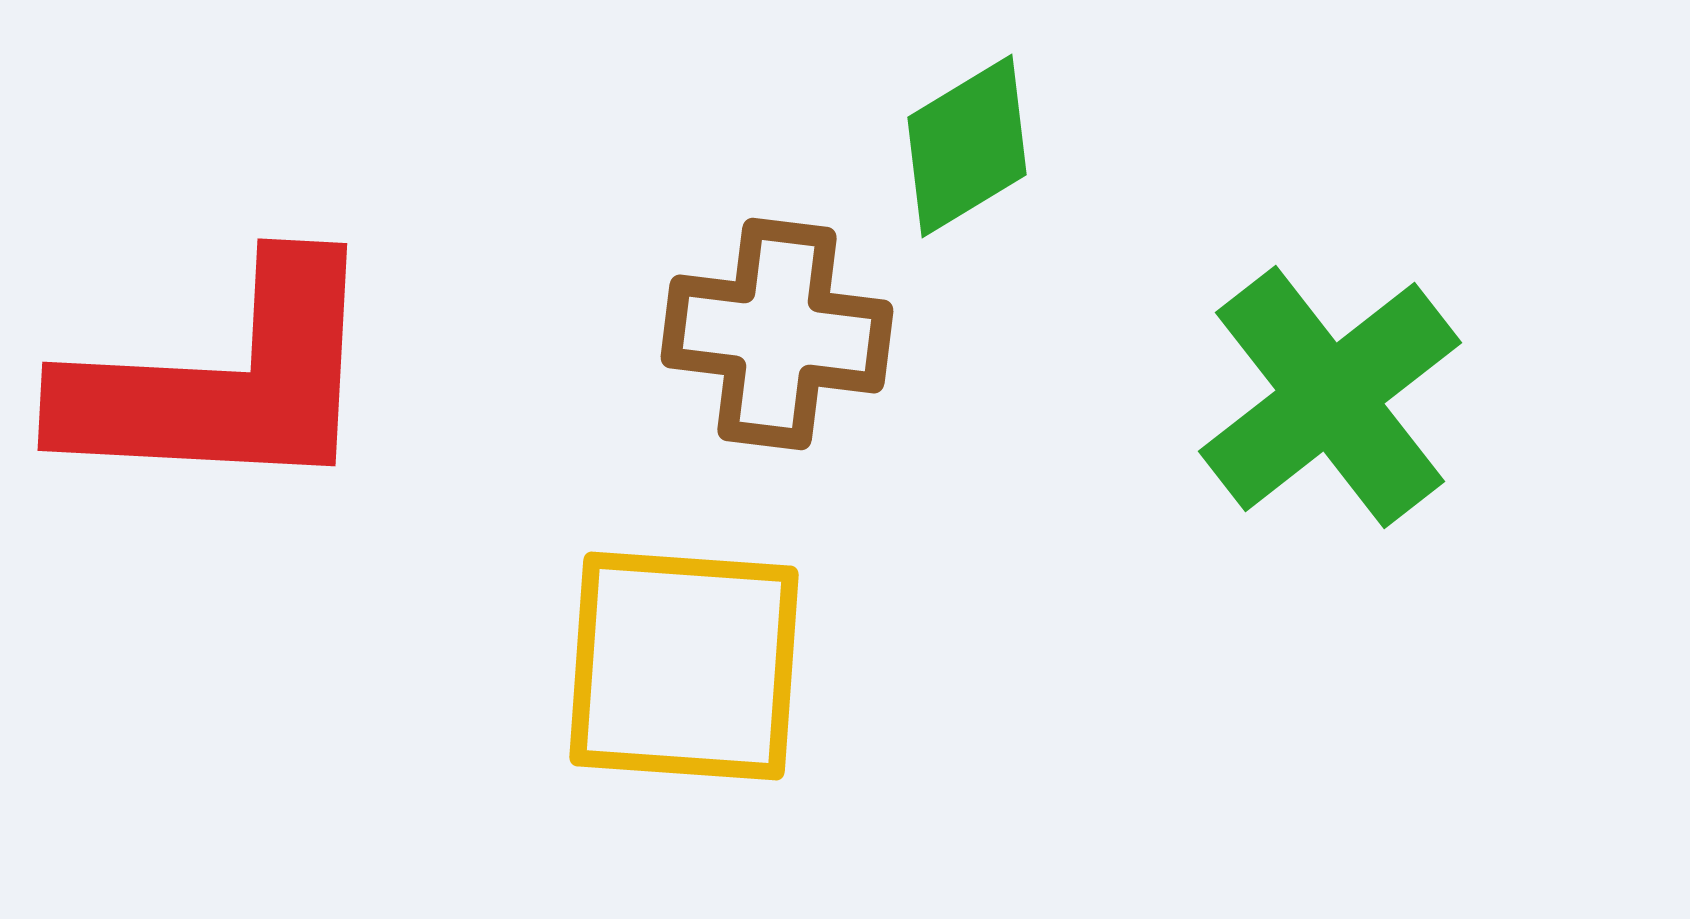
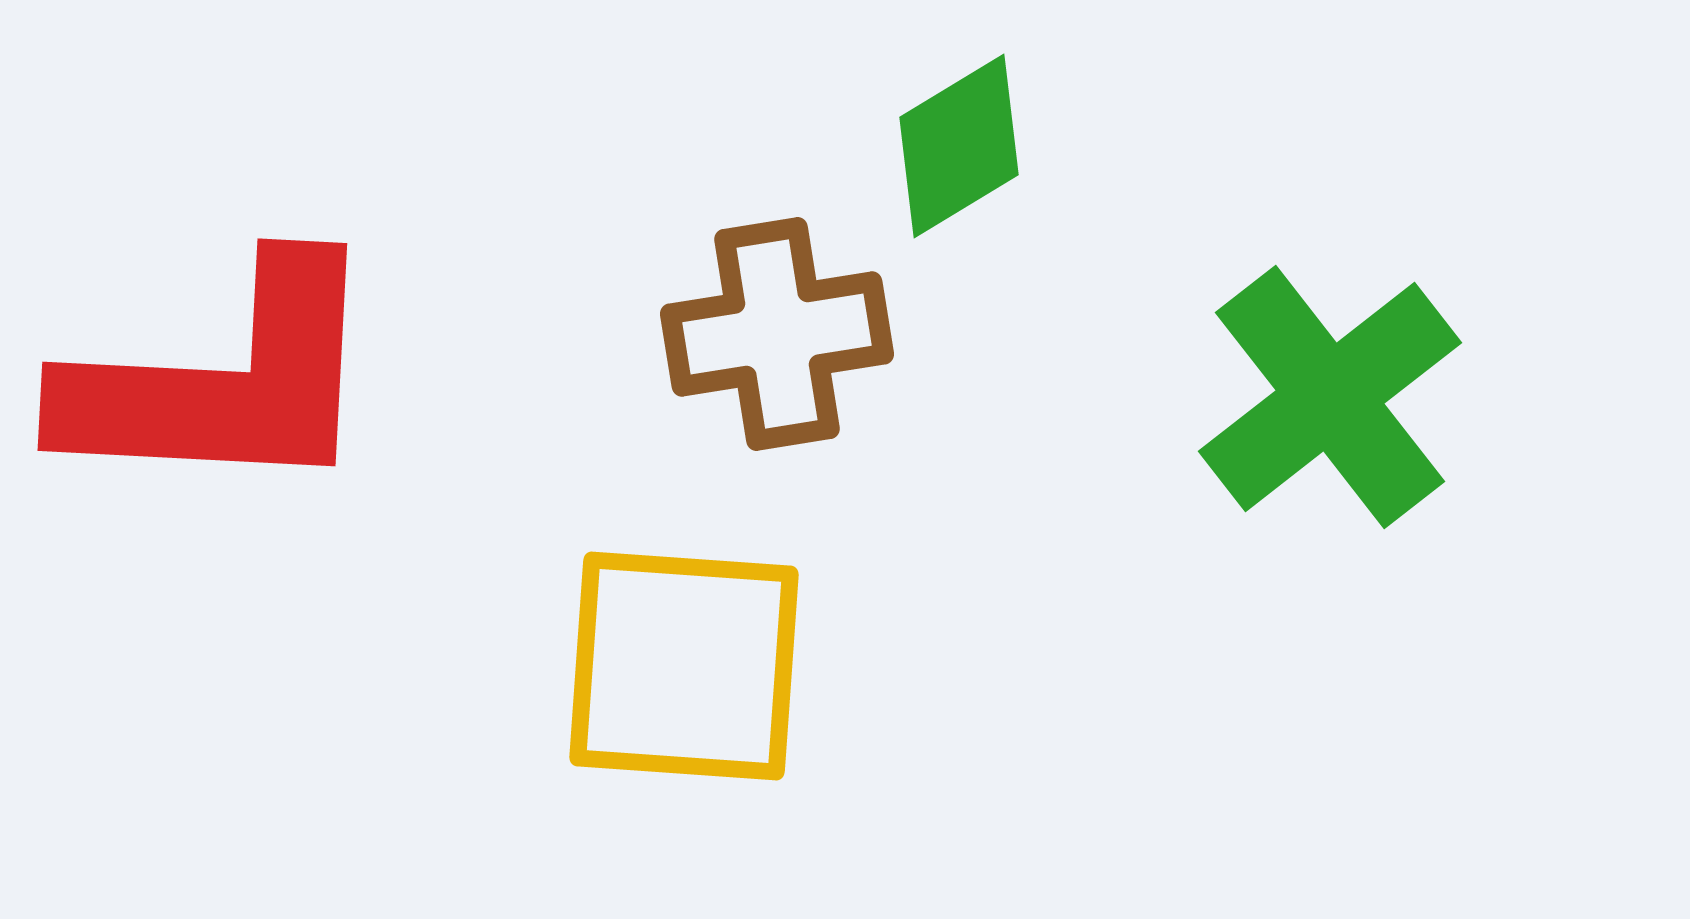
green diamond: moved 8 px left
brown cross: rotated 16 degrees counterclockwise
